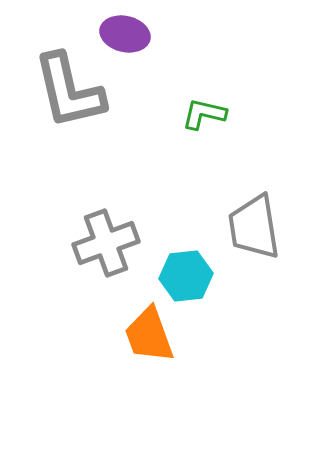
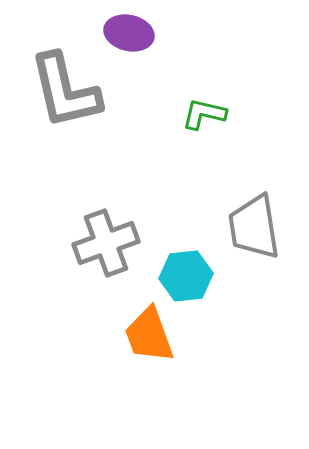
purple ellipse: moved 4 px right, 1 px up
gray L-shape: moved 4 px left
